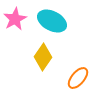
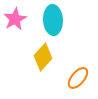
cyan ellipse: moved 1 px right, 1 px up; rotated 60 degrees clockwise
yellow diamond: rotated 8 degrees clockwise
